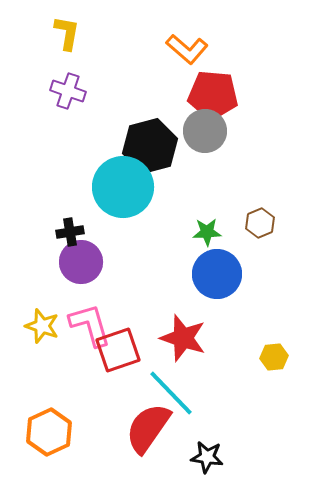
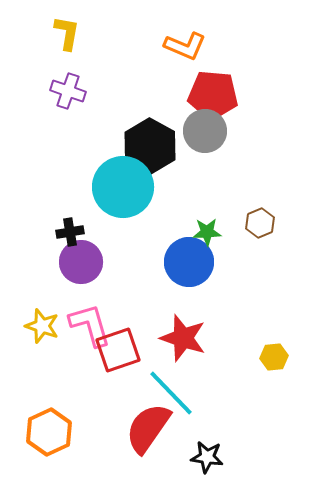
orange L-shape: moved 2 px left, 3 px up; rotated 18 degrees counterclockwise
black hexagon: rotated 16 degrees counterclockwise
blue circle: moved 28 px left, 12 px up
